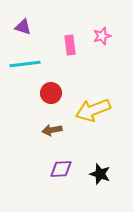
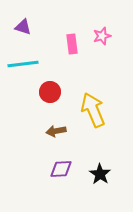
pink rectangle: moved 2 px right, 1 px up
cyan line: moved 2 px left
red circle: moved 1 px left, 1 px up
yellow arrow: rotated 88 degrees clockwise
brown arrow: moved 4 px right, 1 px down
black star: rotated 15 degrees clockwise
